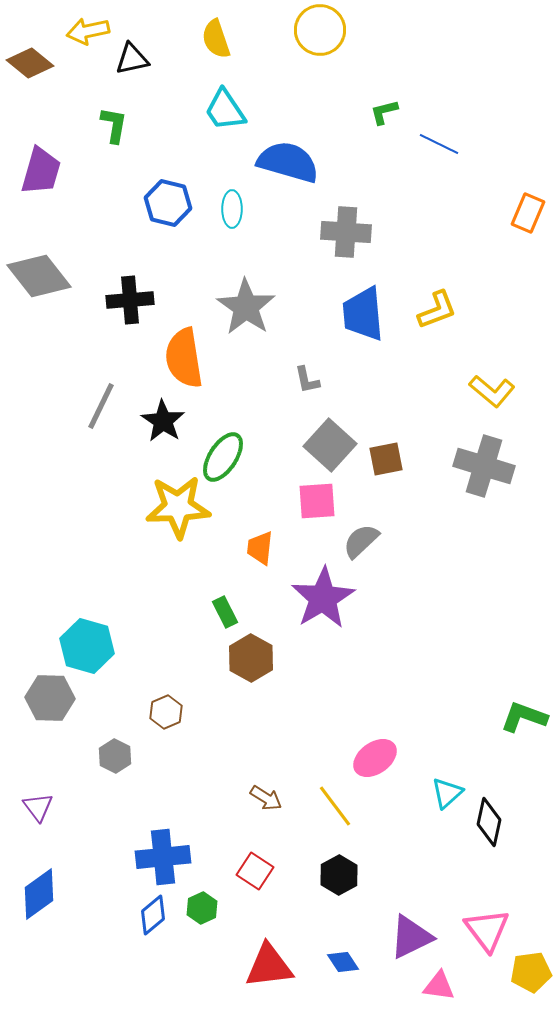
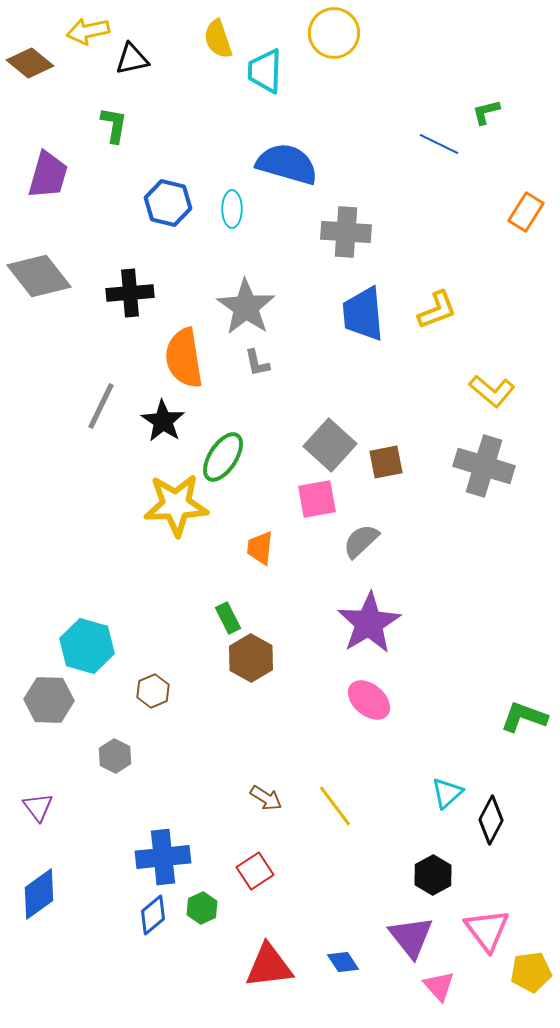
yellow circle at (320, 30): moved 14 px right, 3 px down
yellow semicircle at (216, 39): moved 2 px right
cyan trapezoid at (225, 110): moved 40 px right, 39 px up; rotated 36 degrees clockwise
green L-shape at (384, 112): moved 102 px right
blue semicircle at (288, 162): moved 1 px left, 2 px down
purple trapezoid at (41, 171): moved 7 px right, 4 px down
orange rectangle at (528, 213): moved 2 px left, 1 px up; rotated 9 degrees clockwise
black cross at (130, 300): moved 7 px up
gray L-shape at (307, 380): moved 50 px left, 17 px up
brown square at (386, 459): moved 3 px down
pink square at (317, 501): moved 2 px up; rotated 6 degrees counterclockwise
yellow star at (178, 507): moved 2 px left, 2 px up
purple star at (323, 598): moved 46 px right, 25 px down
green rectangle at (225, 612): moved 3 px right, 6 px down
gray hexagon at (50, 698): moved 1 px left, 2 px down
brown hexagon at (166, 712): moved 13 px left, 21 px up
pink ellipse at (375, 758): moved 6 px left, 58 px up; rotated 75 degrees clockwise
black diamond at (489, 822): moved 2 px right, 2 px up; rotated 15 degrees clockwise
red square at (255, 871): rotated 24 degrees clockwise
black hexagon at (339, 875): moved 94 px right
purple triangle at (411, 937): rotated 42 degrees counterclockwise
pink triangle at (439, 986): rotated 40 degrees clockwise
